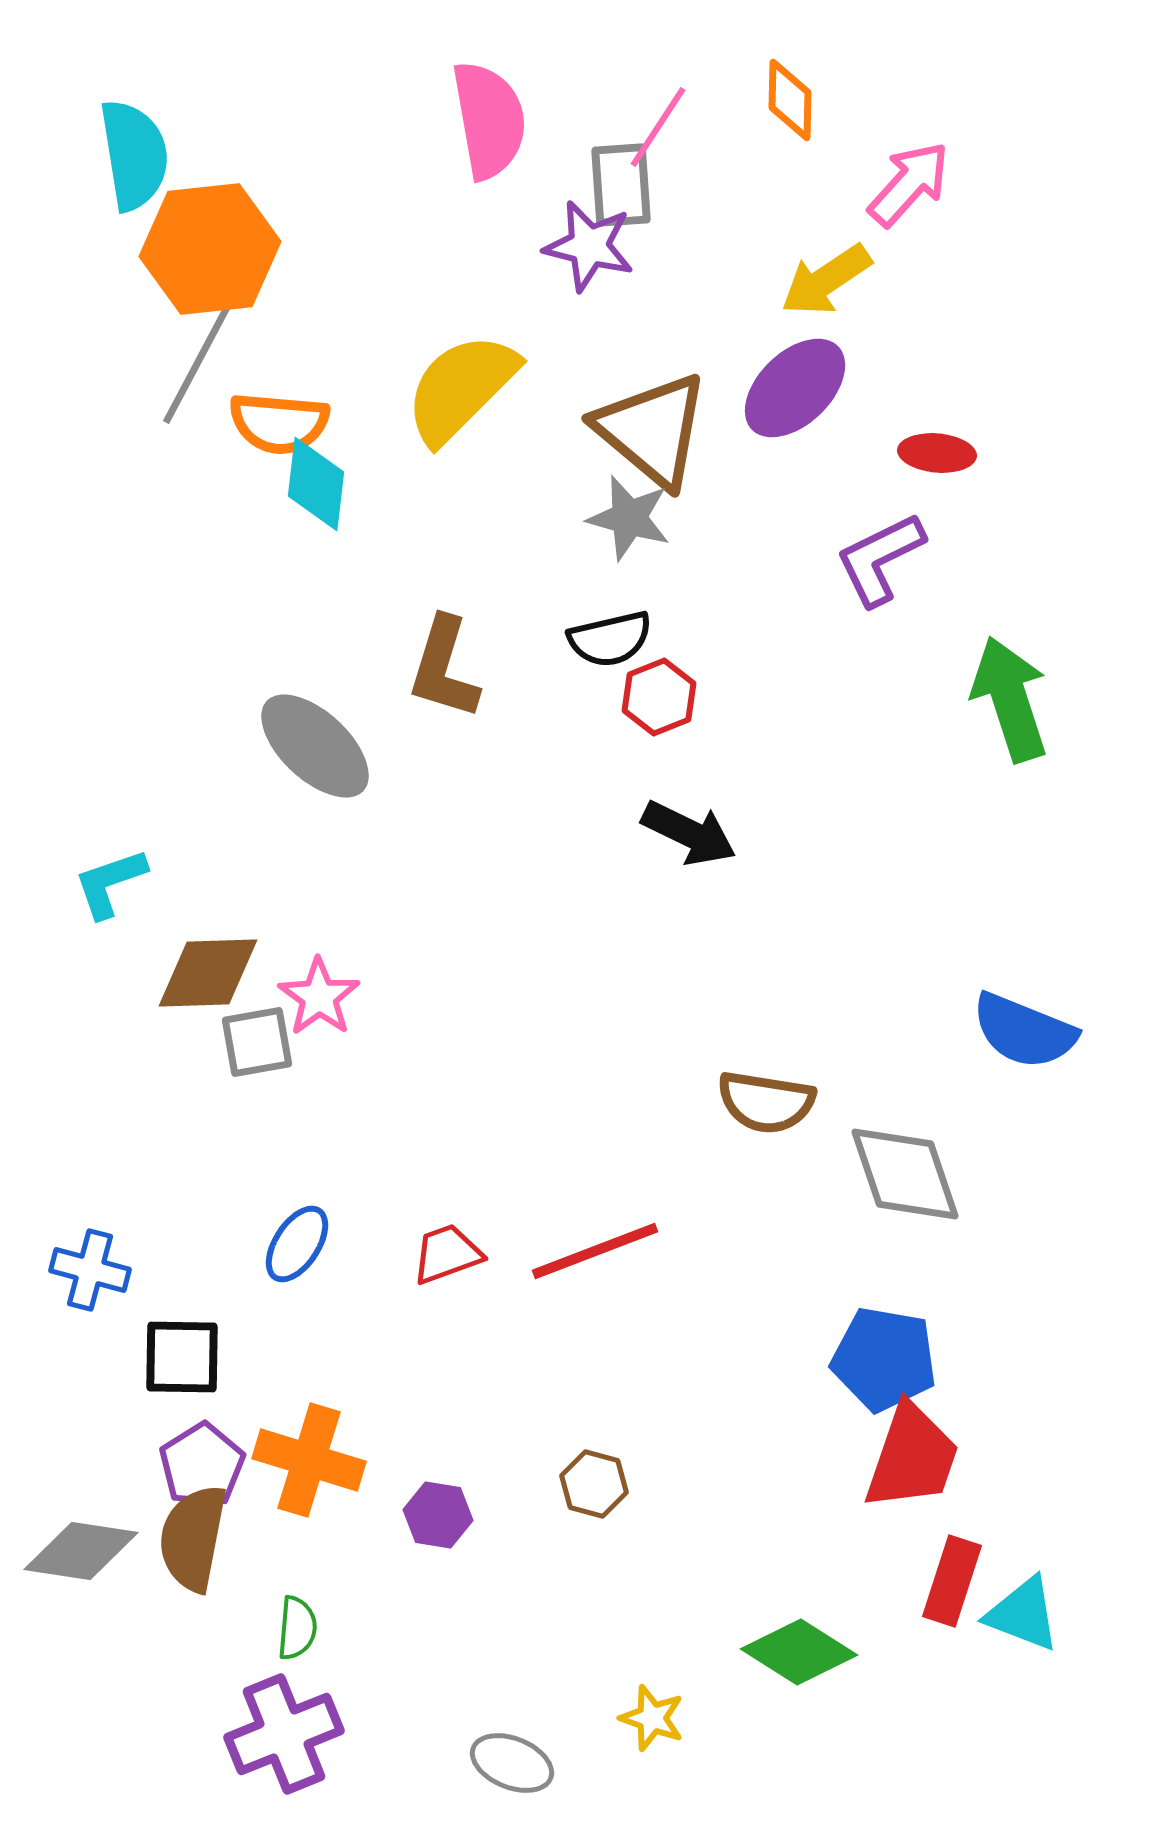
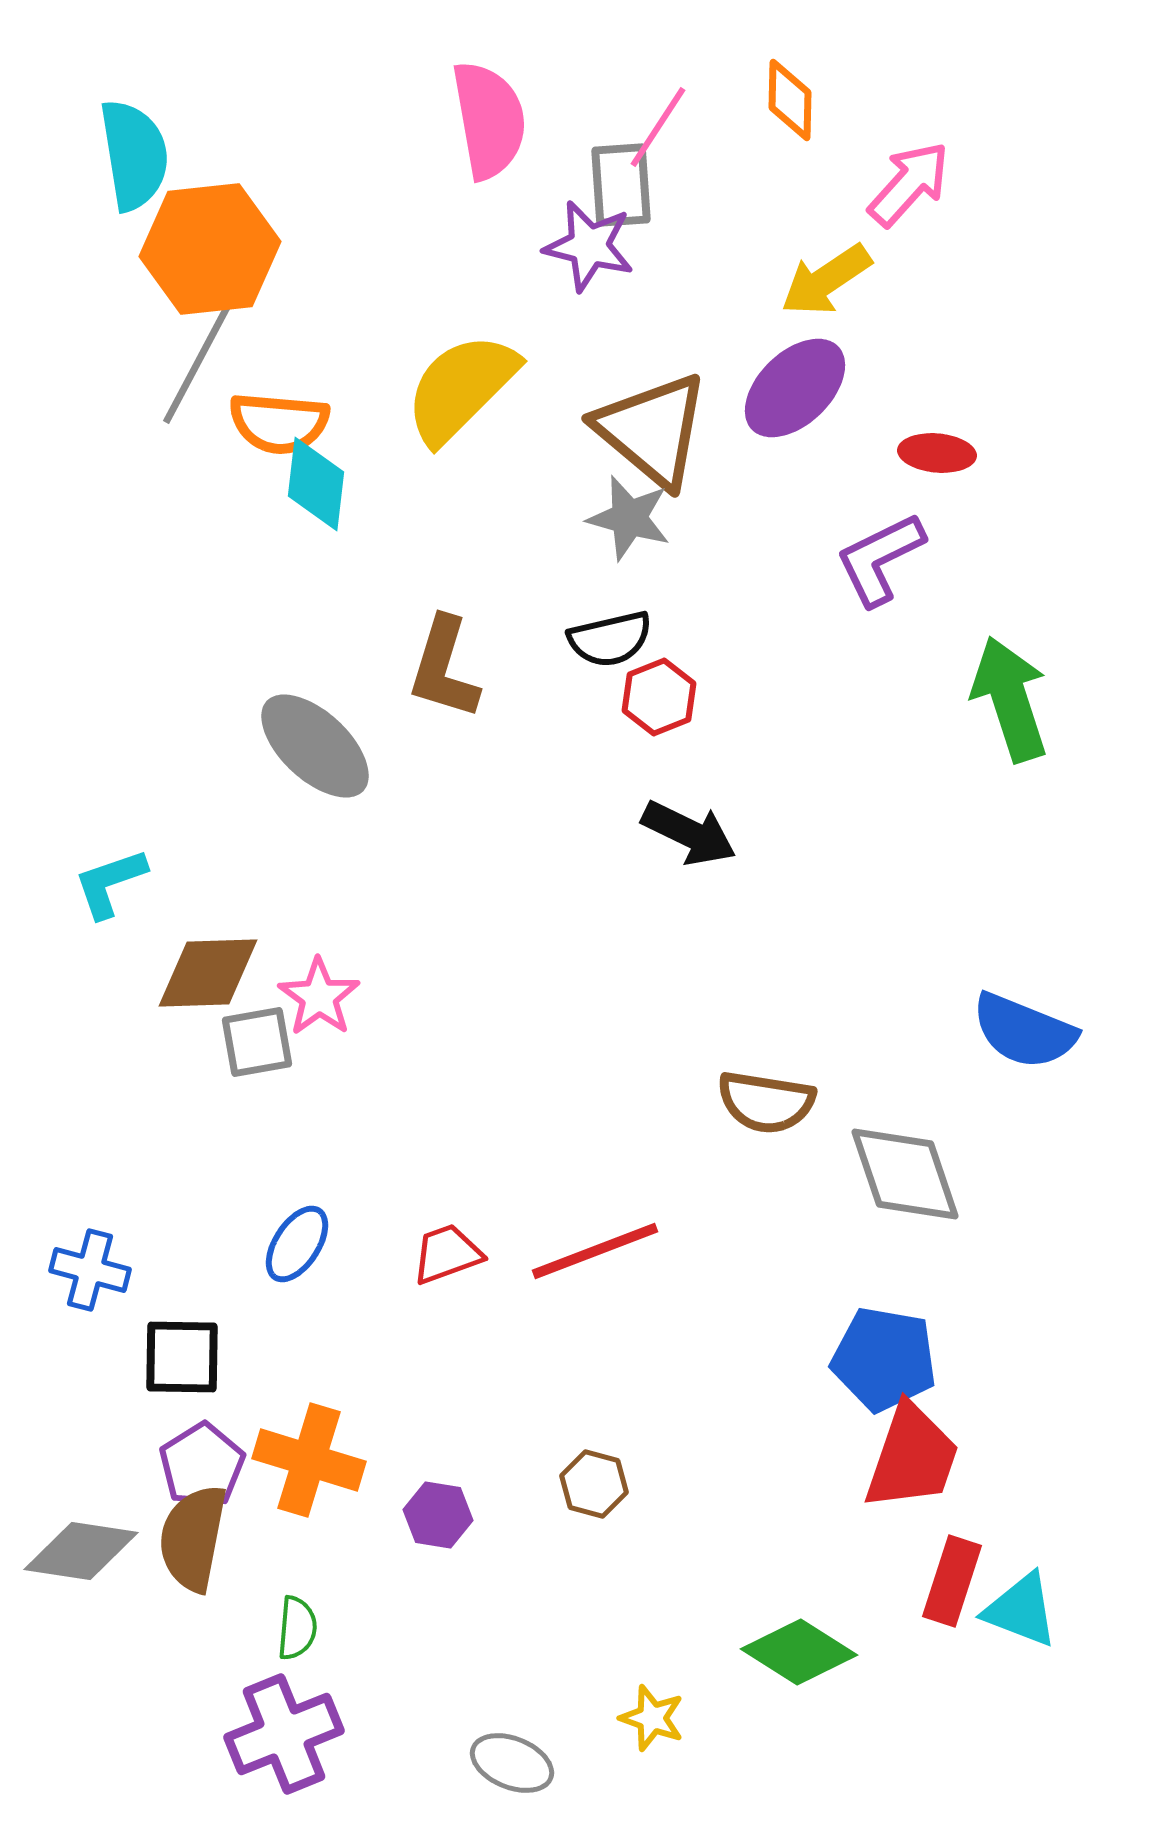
cyan triangle at (1023, 1614): moved 2 px left, 4 px up
